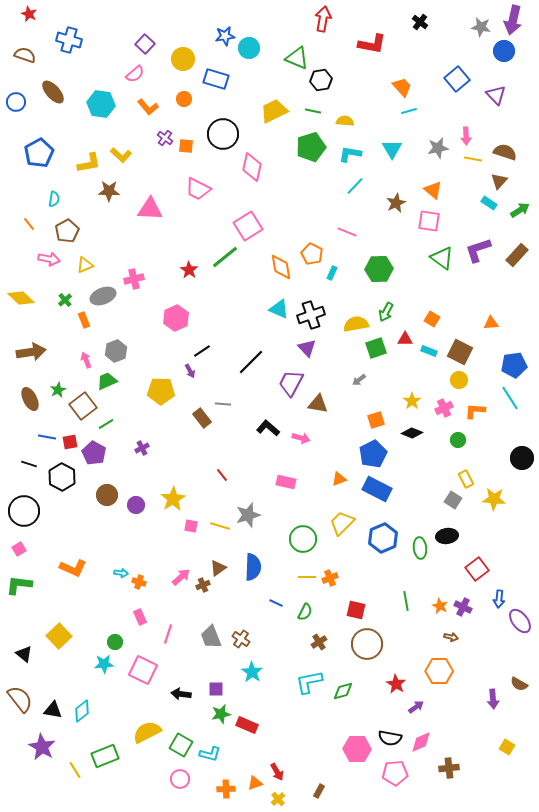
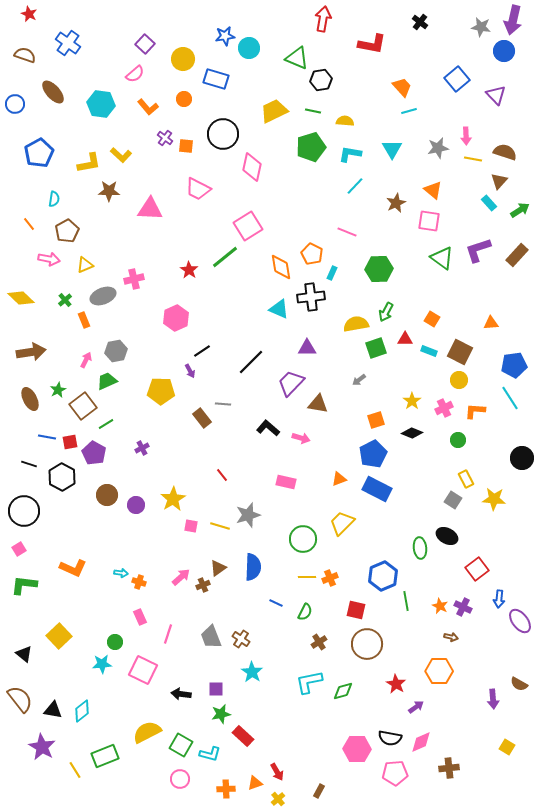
blue cross at (69, 40): moved 1 px left, 3 px down; rotated 20 degrees clockwise
blue circle at (16, 102): moved 1 px left, 2 px down
cyan rectangle at (489, 203): rotated 14 degrees clockwise
black cross at (311, 315): moved 18 px up; rotated 12 degrees clockwise
purple triangle at (307, 348): rotated 48 degrees counterclockwise
gray hexagon at (116, 351): rotated 10 degrees clockwise
pink arrow at (86, 360): rotated 49 degrees clockwise
purple trapezoid at (291, 383): rotated 16 degrees clockwise
black ellipse at (447, 536): rotated 35 degrees clockwise
blue hexagon at (383, 538): moved 38 px down
green L-shape at (19, 585): moved 5 px right
cyan star at (104, 664): moved 2 px left
red rectangle at (247, 725): moved 4 px left, 11 px down; rotated 20 degrees clockwise
